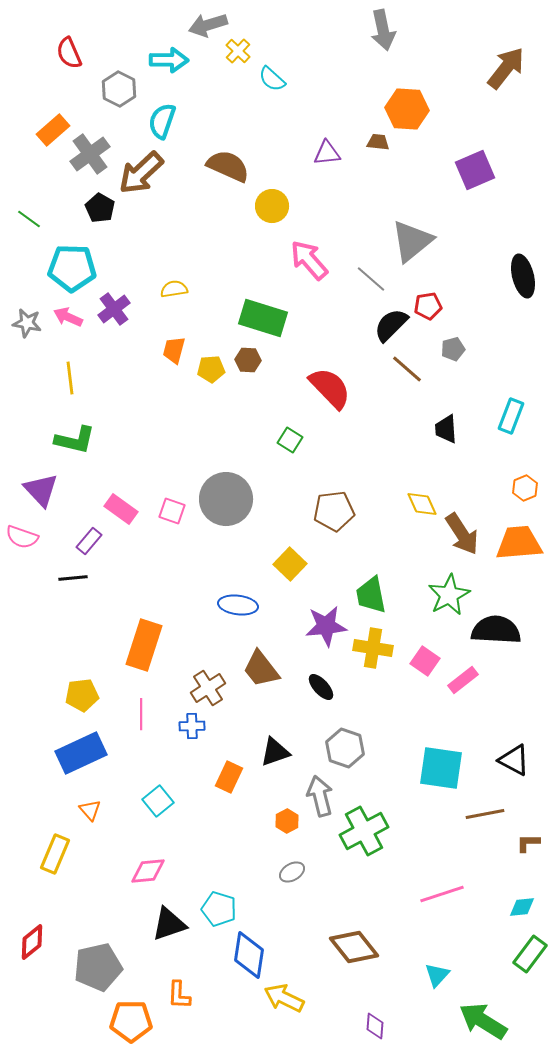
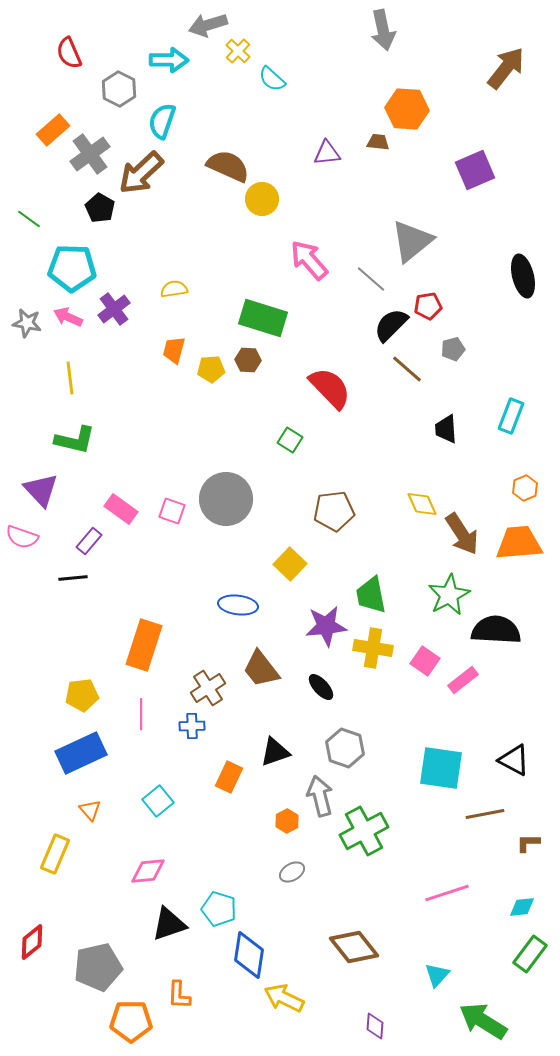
yellow circle at (272, 206): moved 10 px left, 7 px up
pink line at (442, 894): moved 5 px right, 1 px up
